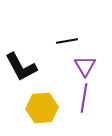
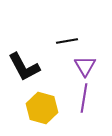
black L-shape: moved 3 px right
yellow hexagon: rotated 20 degrees clockwise
